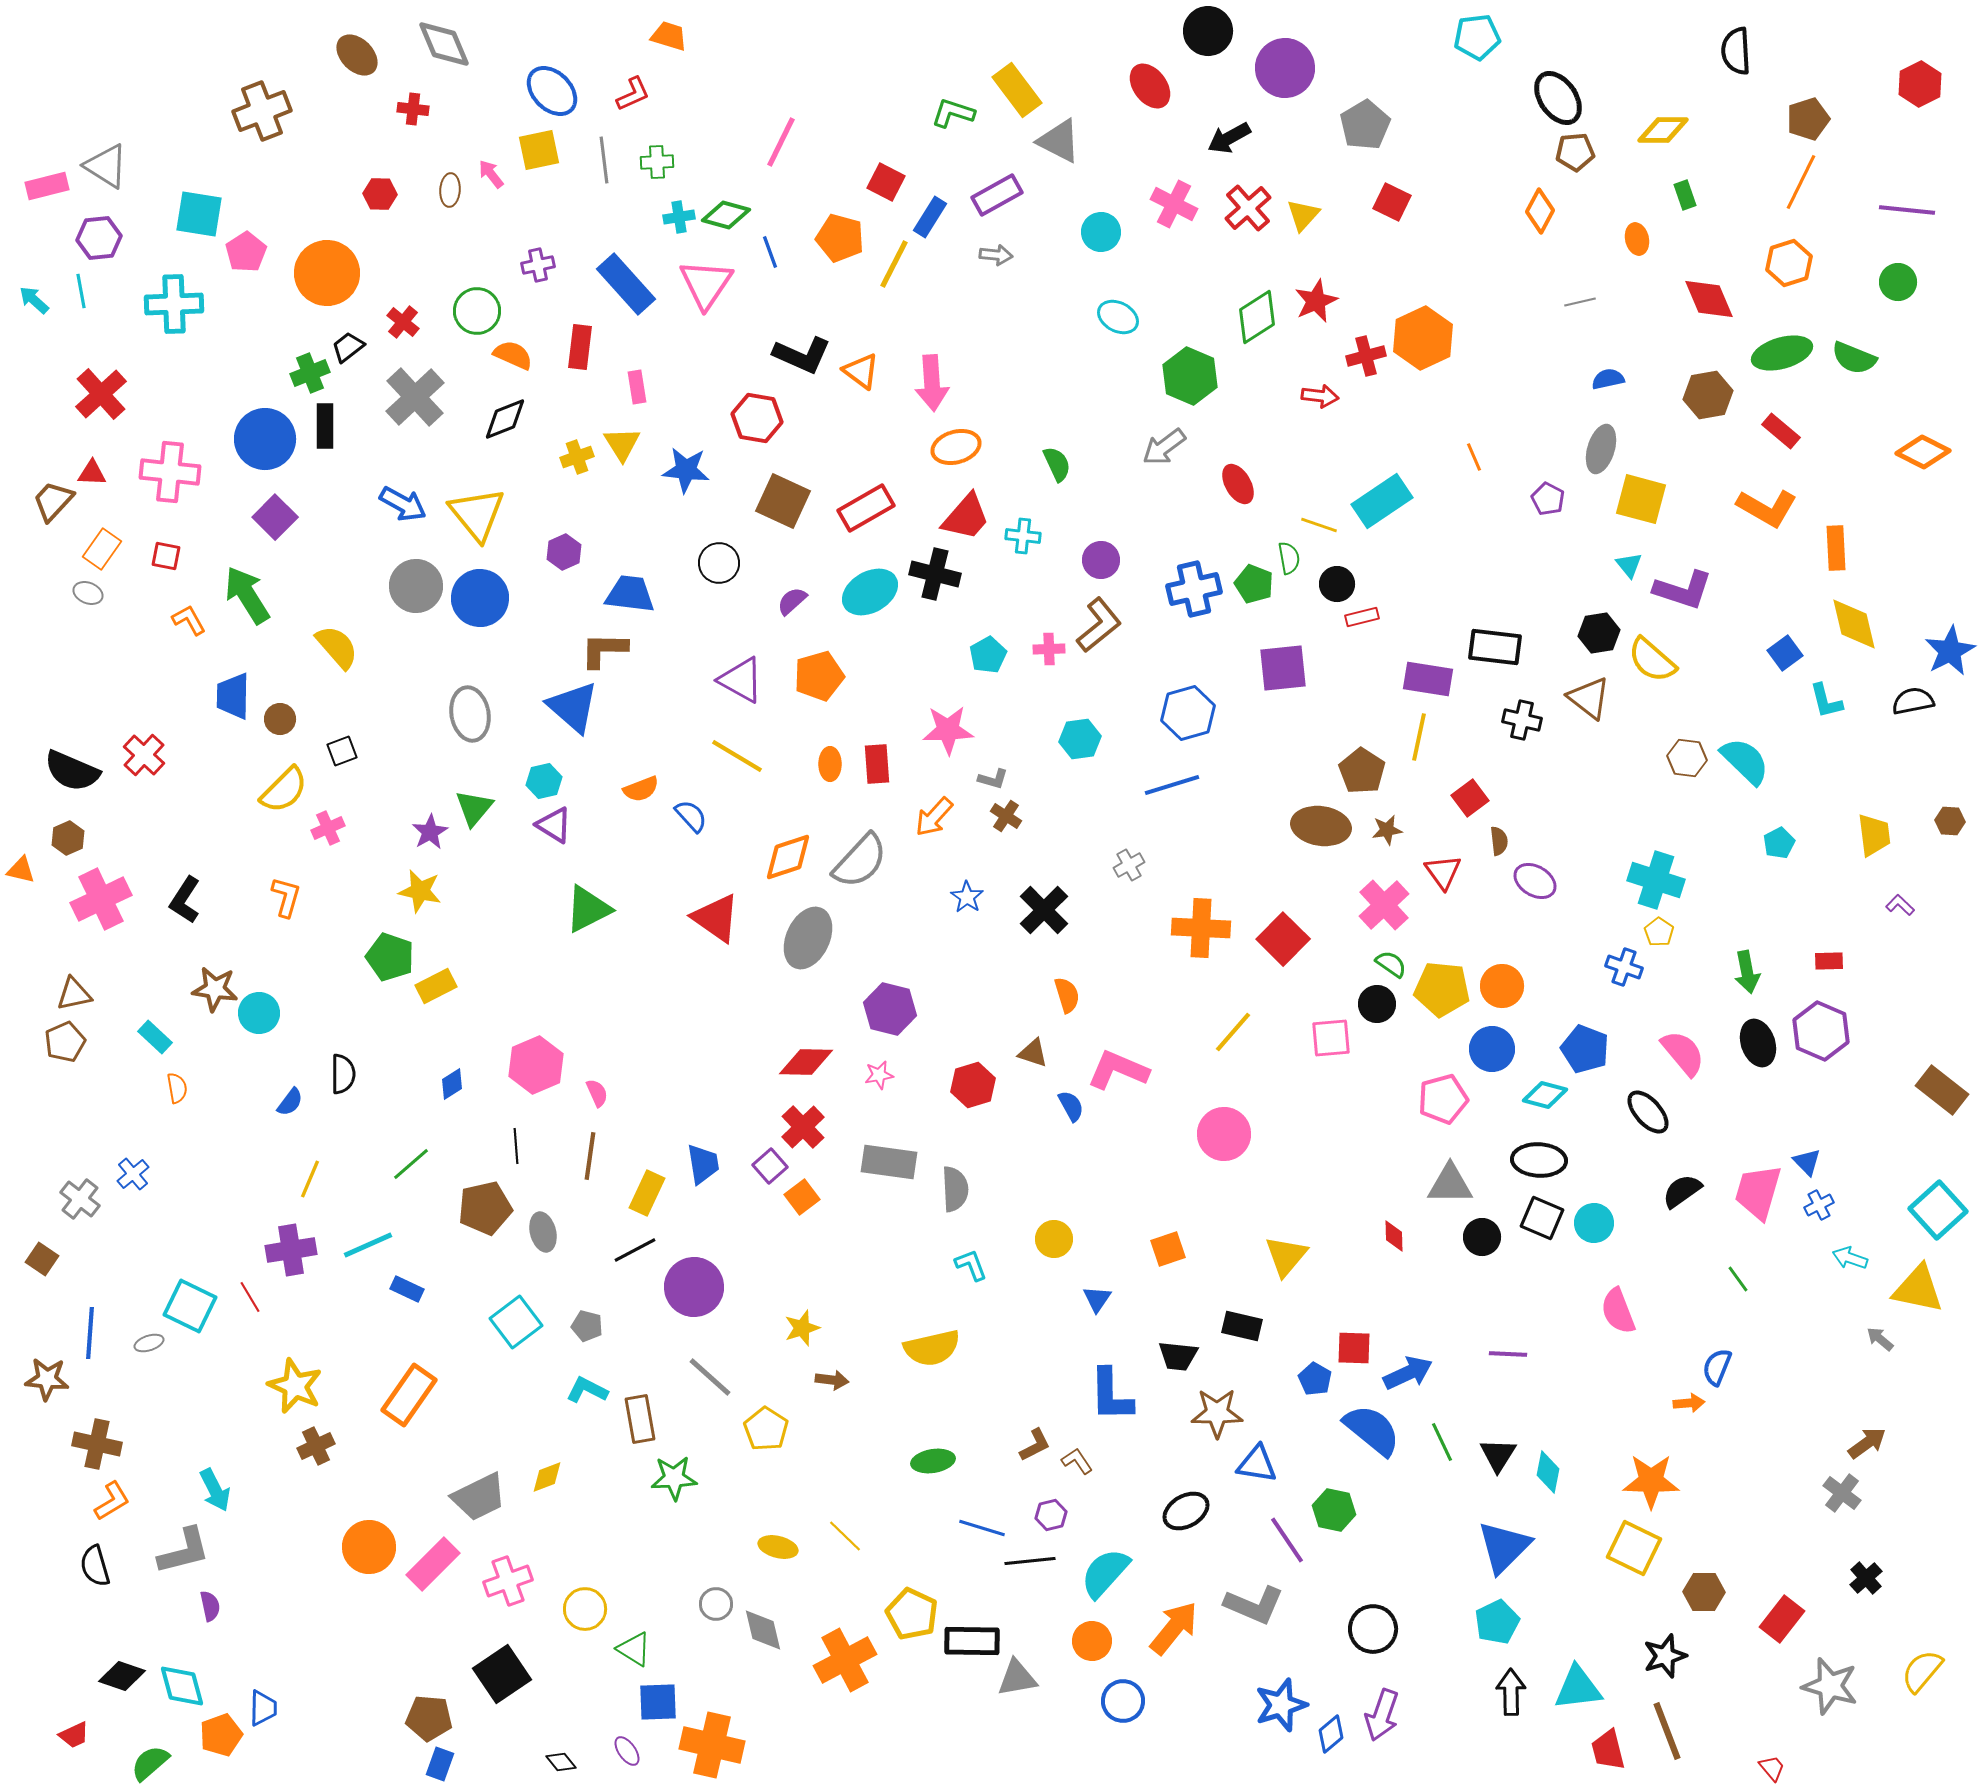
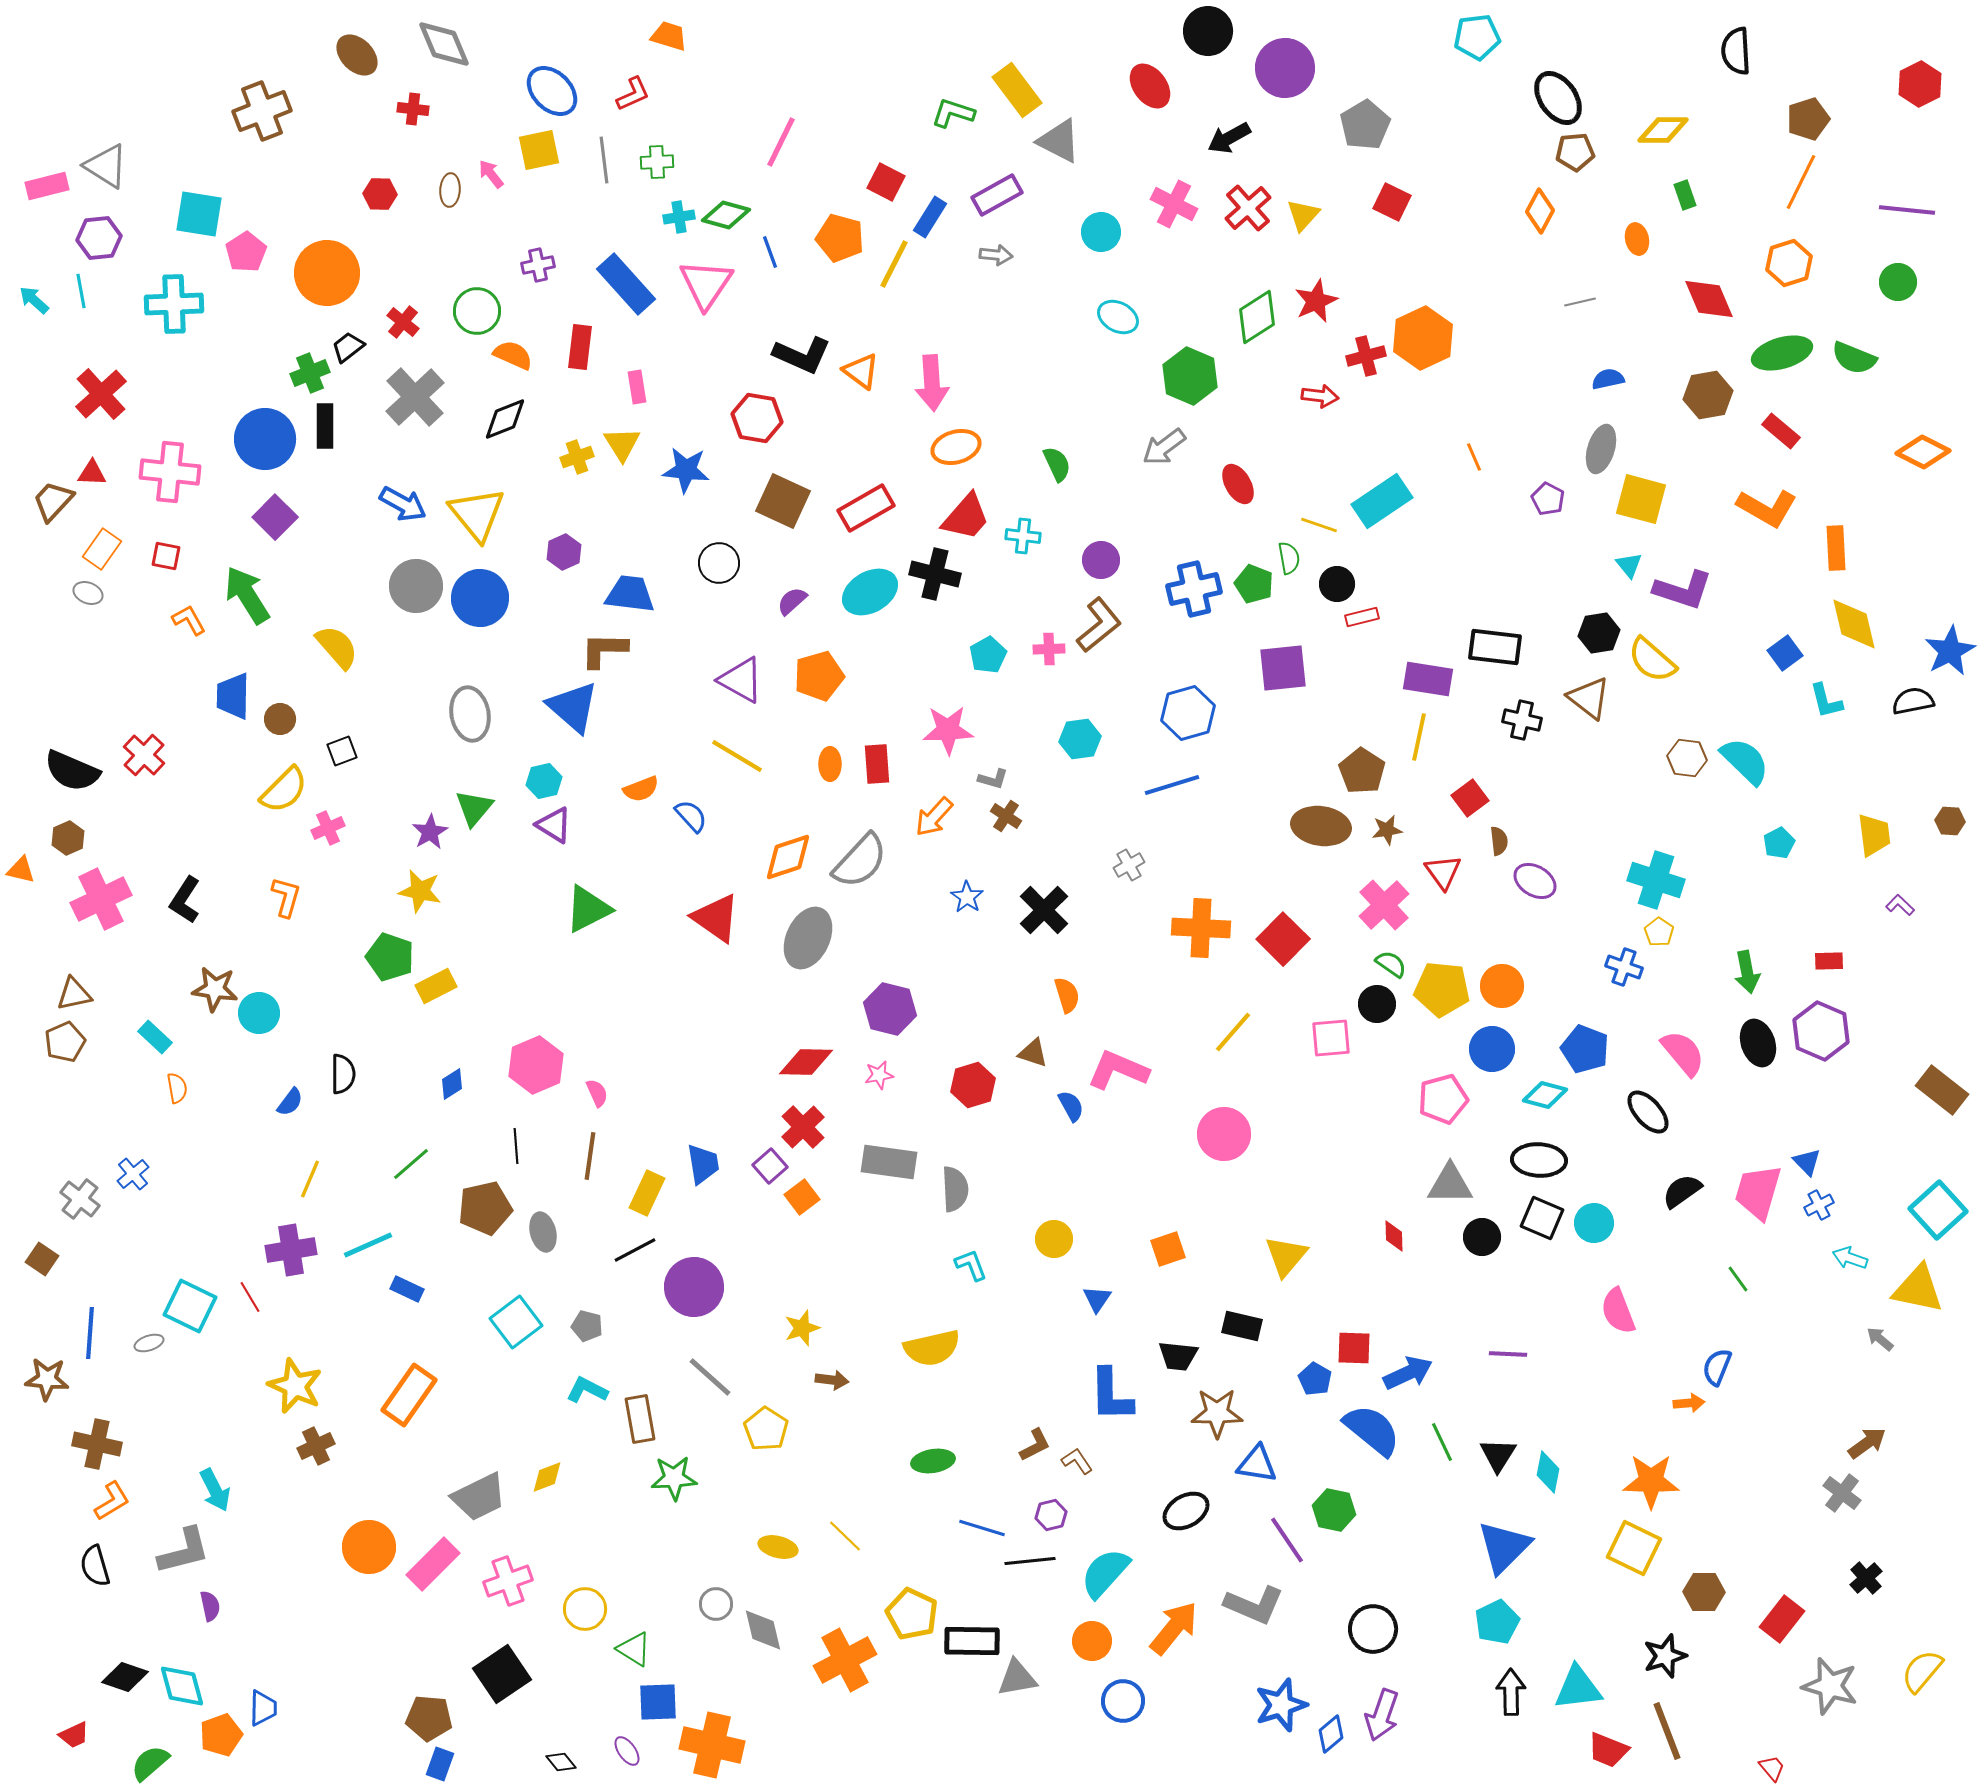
black diamond at (122, 1676): moved 3 px right, 1 px down
red trapezoid at (1608, 1750): rotated 54 degrees counterclockwise
